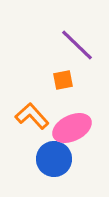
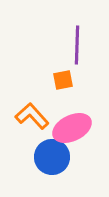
purple line: rotated 48 degrees clockwise
blue circle: moved 2 px left, 2 px up
